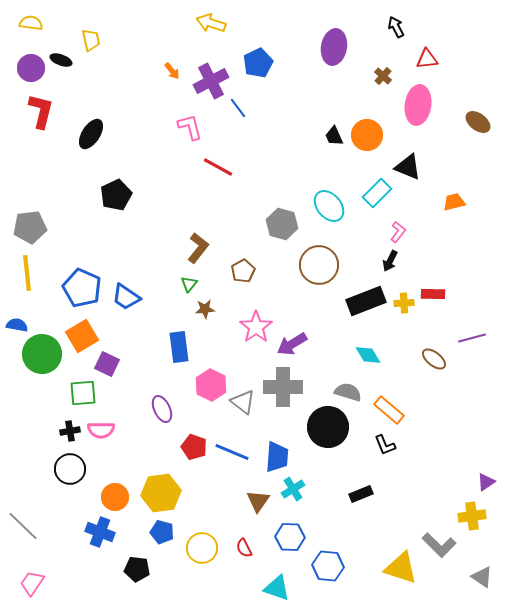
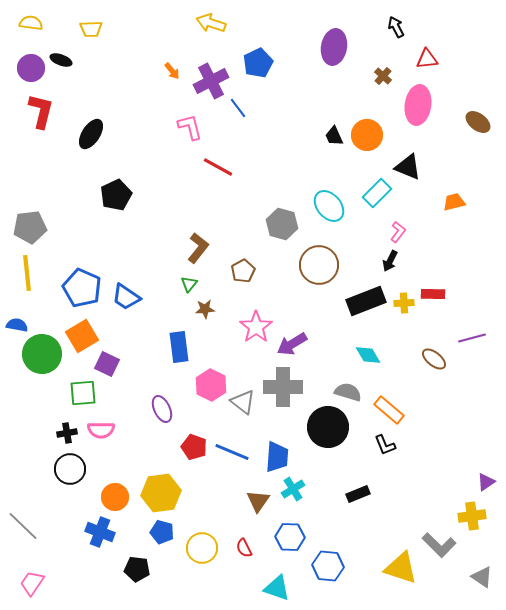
yellow trapezoid at (91, 40): moved 11 px up; rotated 100 degrees clockwise
black cross at (70, 431): moved 3 px left, 2 px down
black rectangle at (361, 494): moved 3 px left
